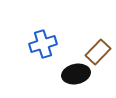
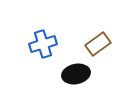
brown rectangle: moved 8 px up; rotated 10 degrees clockwise
